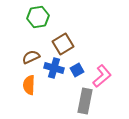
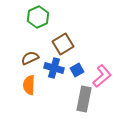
green hexagon: rotated 15 degrees counterclockwise
brown semicircle: moved 1 px left, 1 px down
gray rectangle: moved 1 px left, 2 px up
